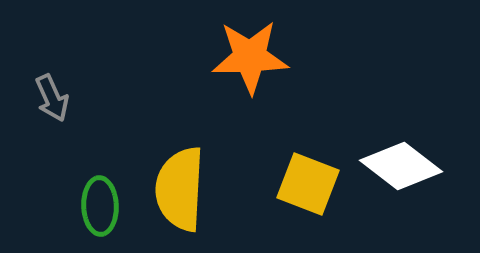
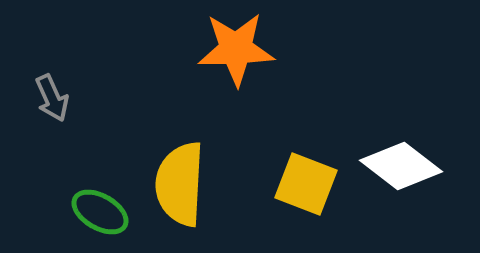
orange star: moved 14 px left, 8 px up
yellow square: moved 2 px left
yellow semicircle: moved 5 px up
green ellipse: moved 6 px down; rotated 58 degrees counterclockwise
